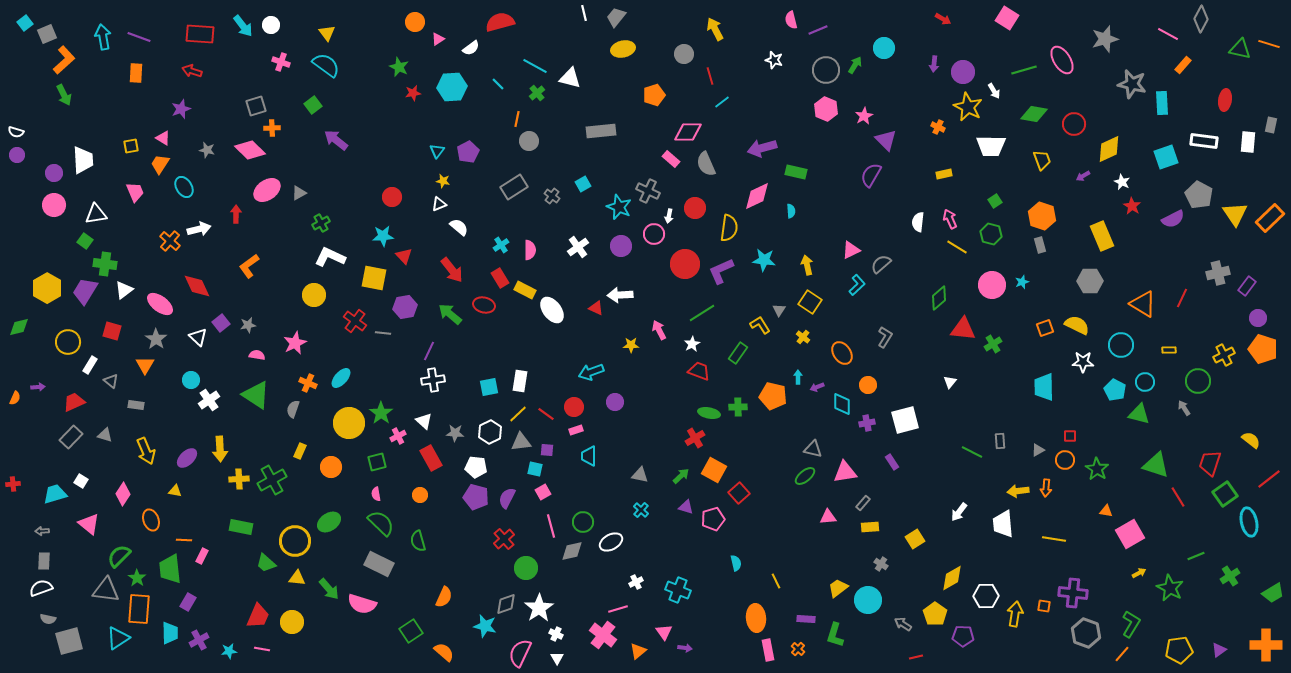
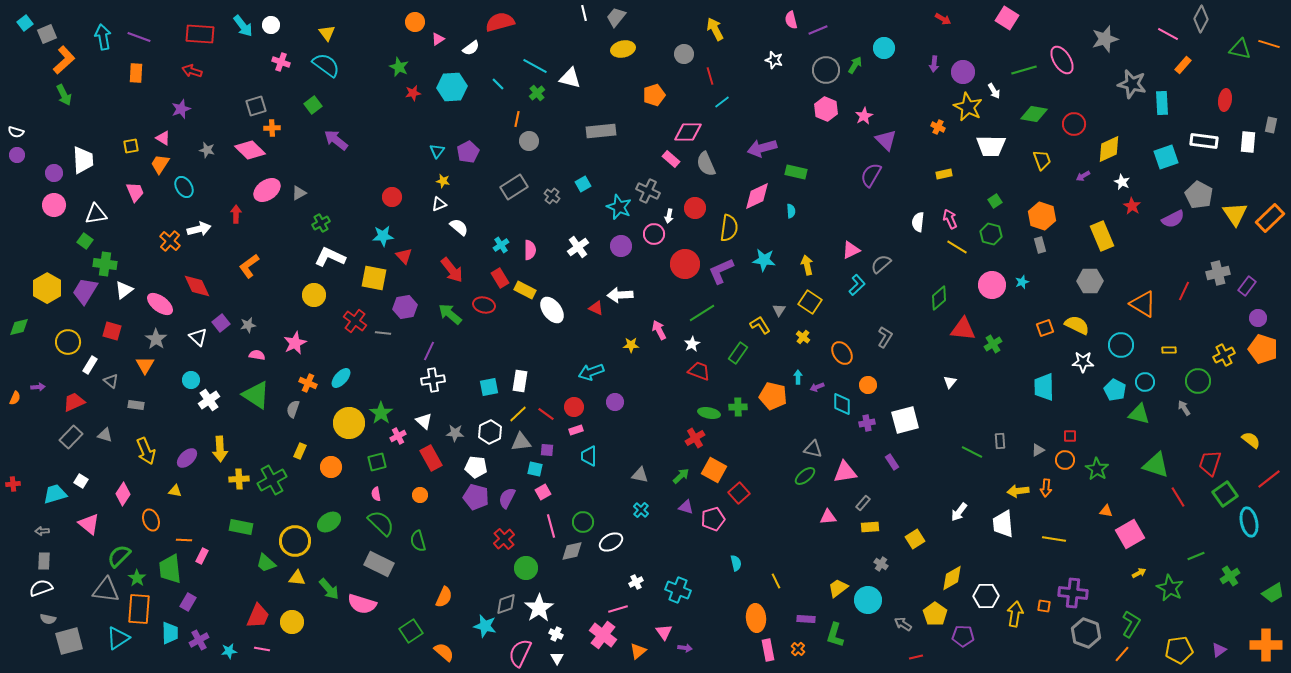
red line at (1182, 298): moved 2 px right, 7 px up
